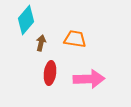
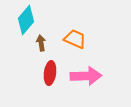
orange trapezoid: rotated 15 degrees clockwise
brown arrow: rotated 21 degrees counterclockwise
pink arrow: moved 3 px left, 3 px up
